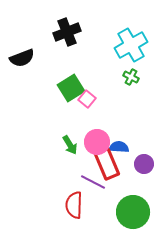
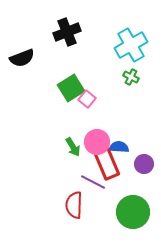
green arrow: moved 3 px right, 2 px down
